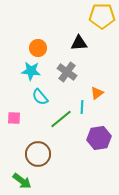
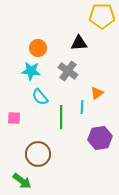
gray cross: moved 1 px right, 1 px up
green line: moved 2 px up; rotated 50 degrees counterclockwise
purple hexagon: moved 1 px right
